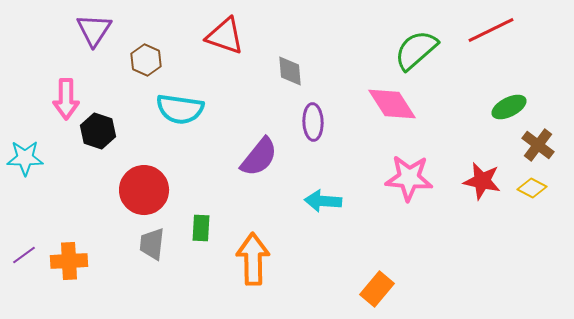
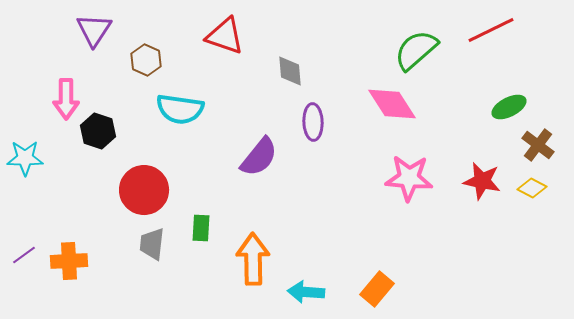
cyan arrow: moved 17 px left, 91 px down
